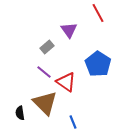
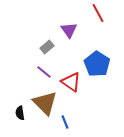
blue pentagon: moved 1 px left
red triangle: moved 5 px right
blue line: moved 8 px left
